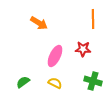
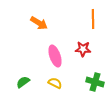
pink ellipse: rotated 45 degrees counterclockwise
green cross: moved 2 px right, 1 px down
